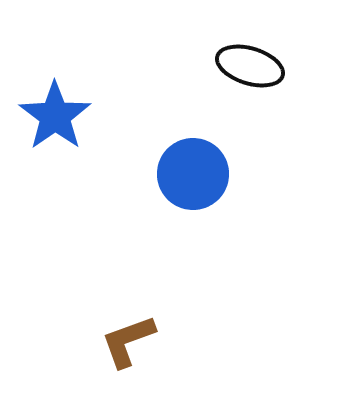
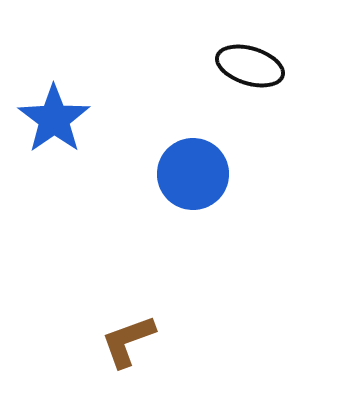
blue star: moved 1 px left, 3 px down
